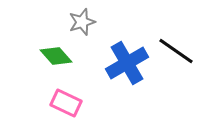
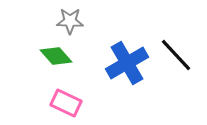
gray star: moved 12 px left, 1 px up; rotated 20 degrees clockwise
black line: moved 4 px down; rotated 12 degrees clockwise
